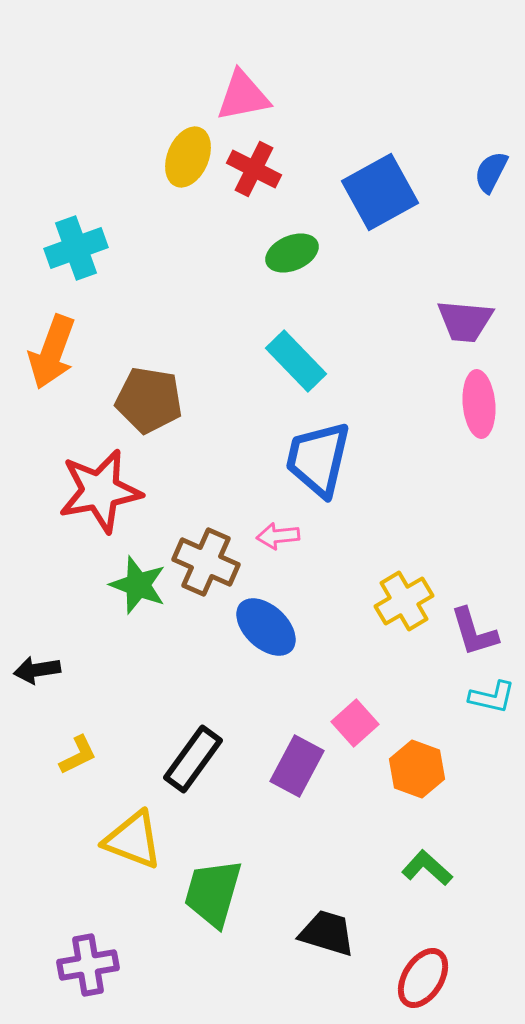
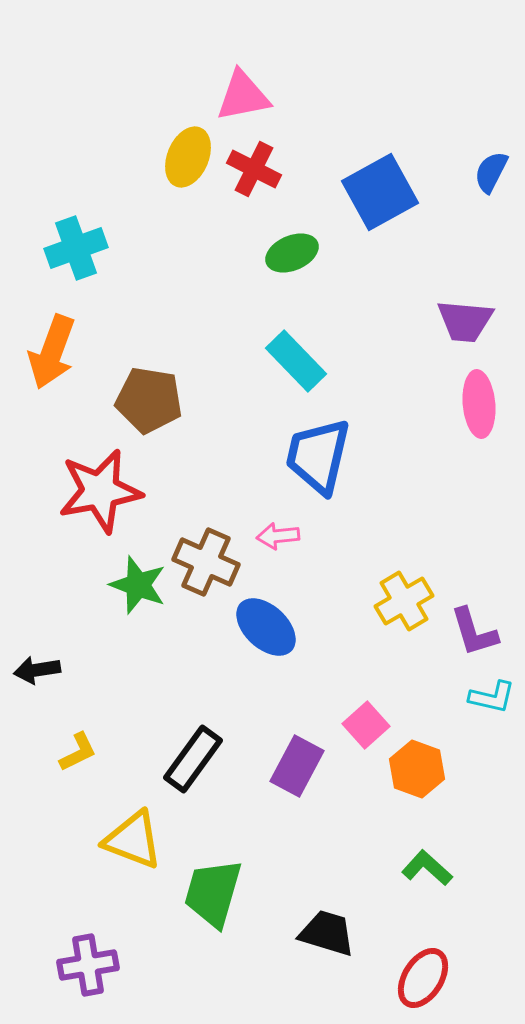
blue trapezoid: moved 3 px up
pink square: moved 11 px right, 2 px down
yellow L-shape: moved 3 px up
